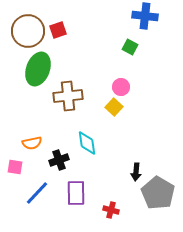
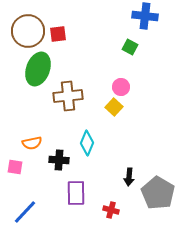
red square: moved 4 px down; rotated 12 degrees clockwise
cyan diamond: rotated 30 degrees clockwise
black cross: rotated 24 degrees clockwise
black arrow: moved 7 px left, 5 px down
blue line: moved 12 px left, 19 px down
